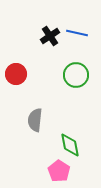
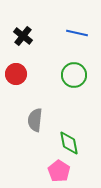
black cross: moved 27 px left; rotated 18 degrees counterclockwise
green circle: moved 2 px left
green diamond: moved 1 px left, 2 px up
